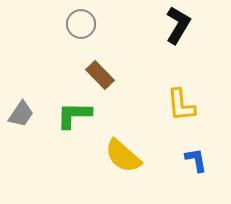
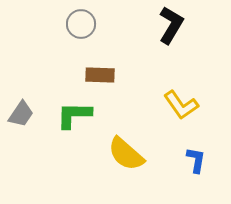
black L-shape: moved 7 px left
brown rectangle: rotated 44 degrees counterclockwise
yellow L-shape: rotated 30 degrees counterclockwise
yellow semicircle: moved 3 px right, 2 px up
blue L-shape: rotated 20 degrees clockwise
